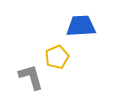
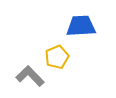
gray L-shape: moved 1 px left, 1 px up; rotated 28 degrees counterclockwise
